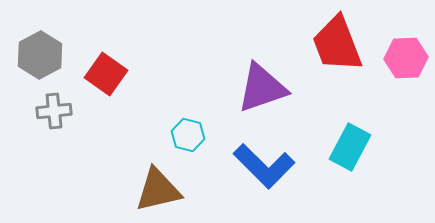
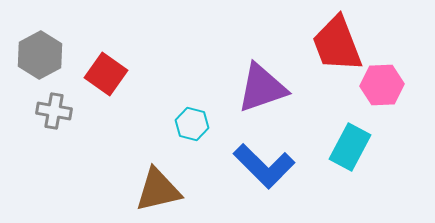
pink hexagon: moved 24 px left, 27 px down
gray cross: rotated 16 degrees clockwise
cyan hexagon: moved 4 px right, 11 px up
